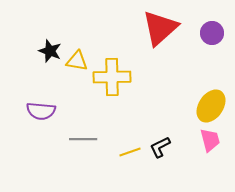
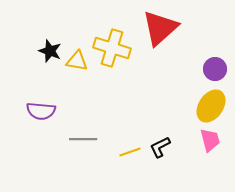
purple circle: moved 3 px right, 36 px down
yellow cross: moved 29 px up; rotated 18 degrees clockwise
